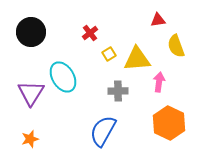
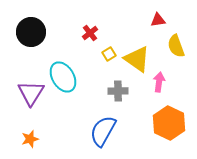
yellow triangle: rotated 40 degrees clockwise
